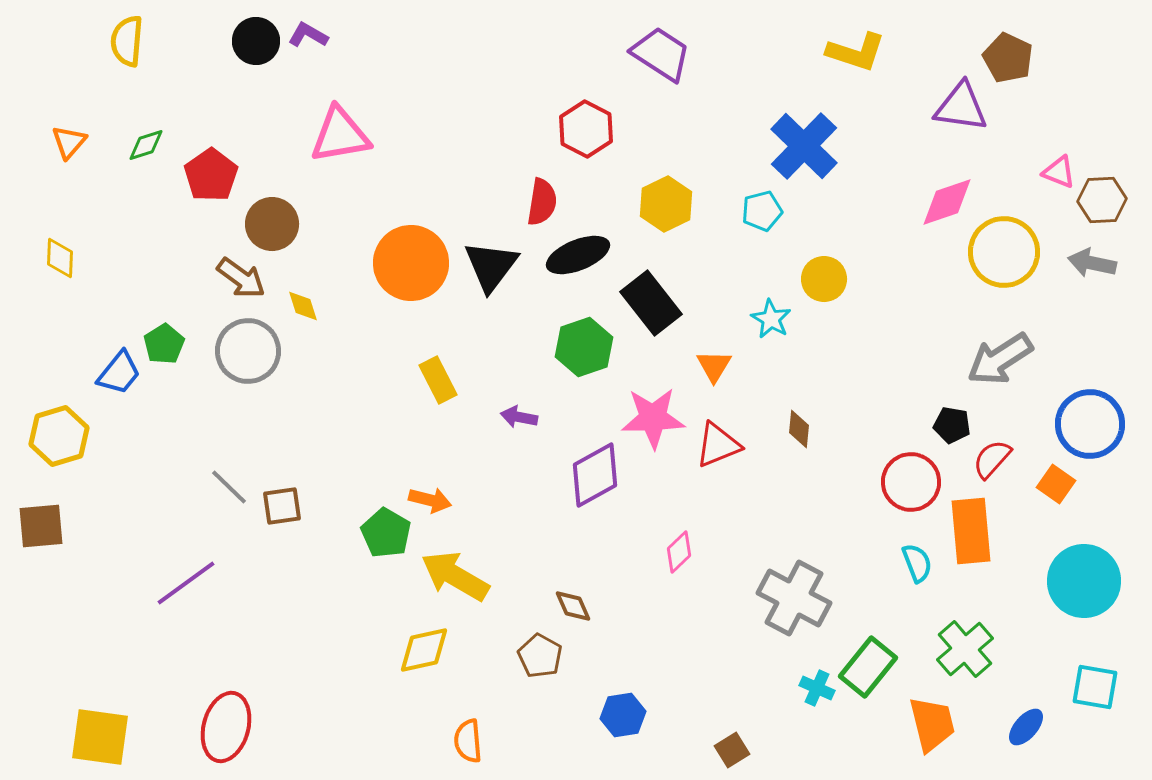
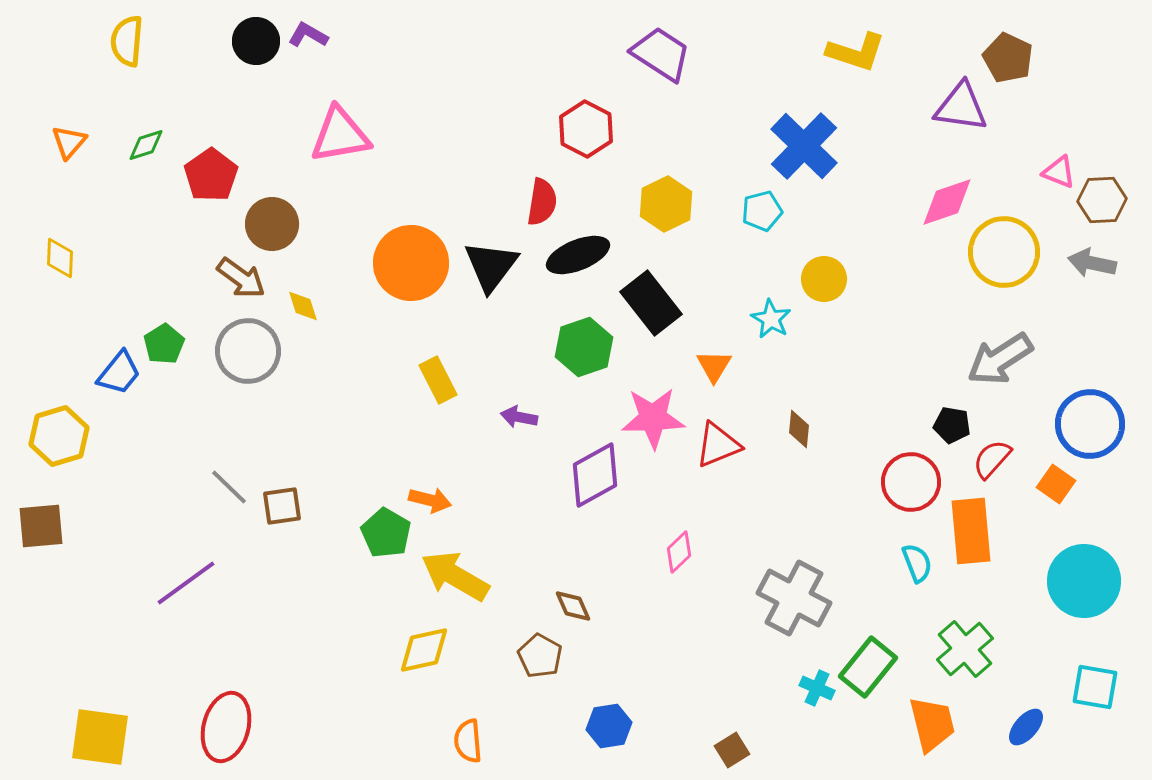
blue hexagon at (623, 715): moved 14 px left, 11 px down
